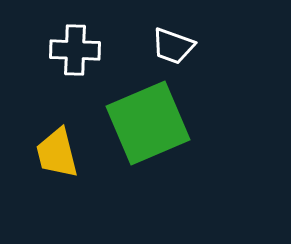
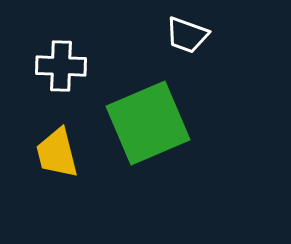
white trapezoid: moved 14 px right, 11 px up
white cross: moved 14 px left, 16 px down
